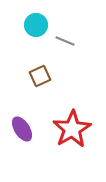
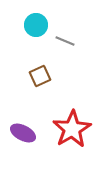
purple ellipse: moved 1 px right, 4 px down; rotated 30 degrees counterclockwise
